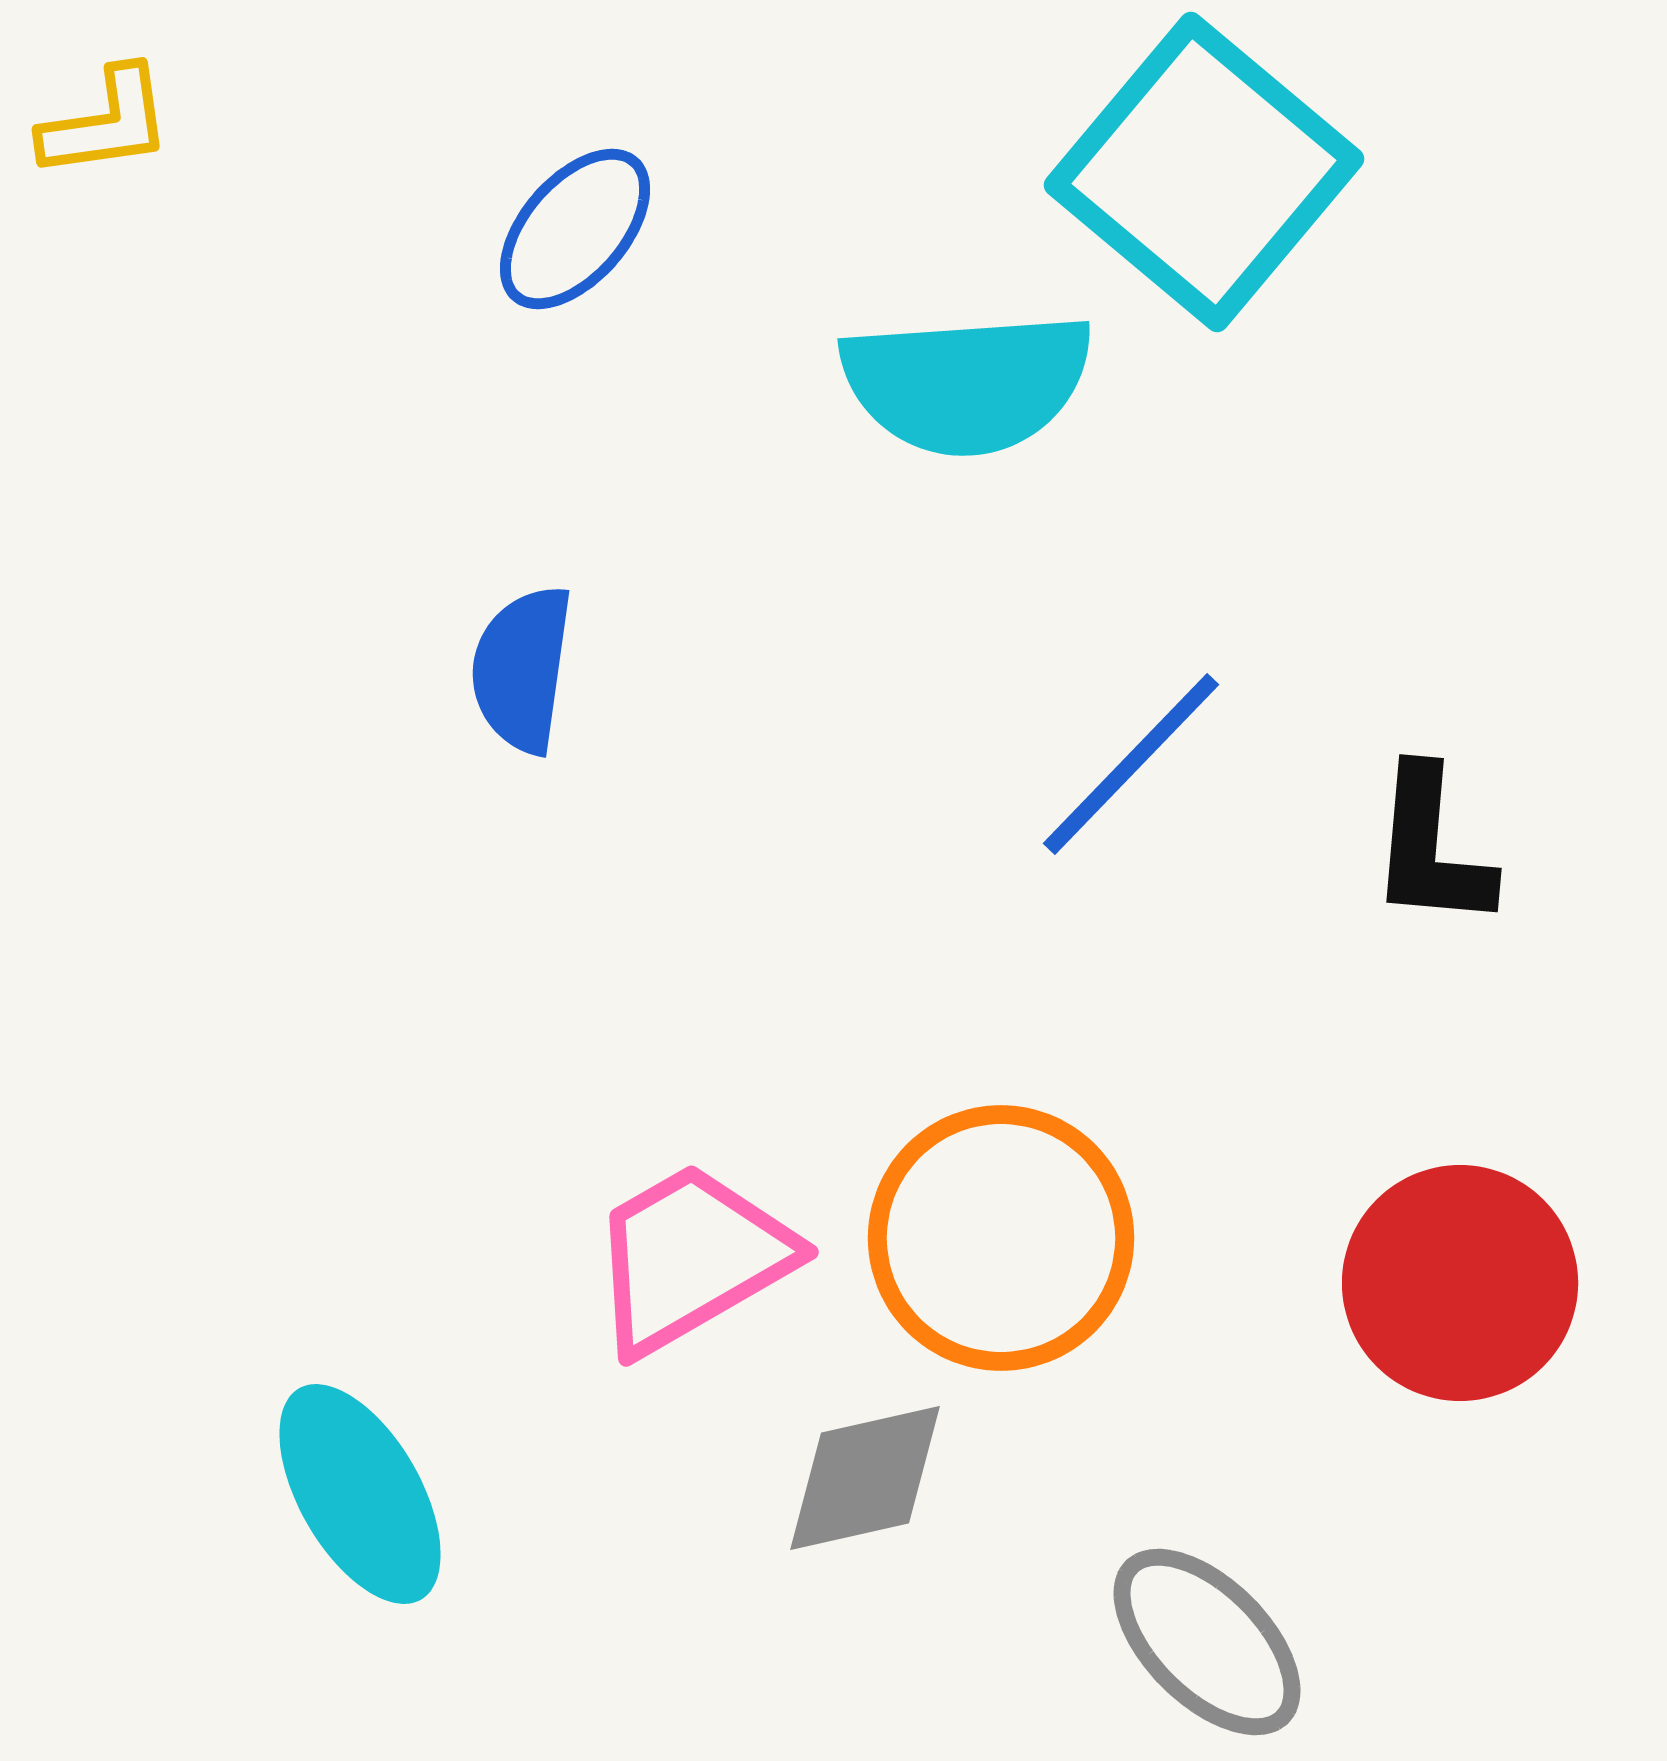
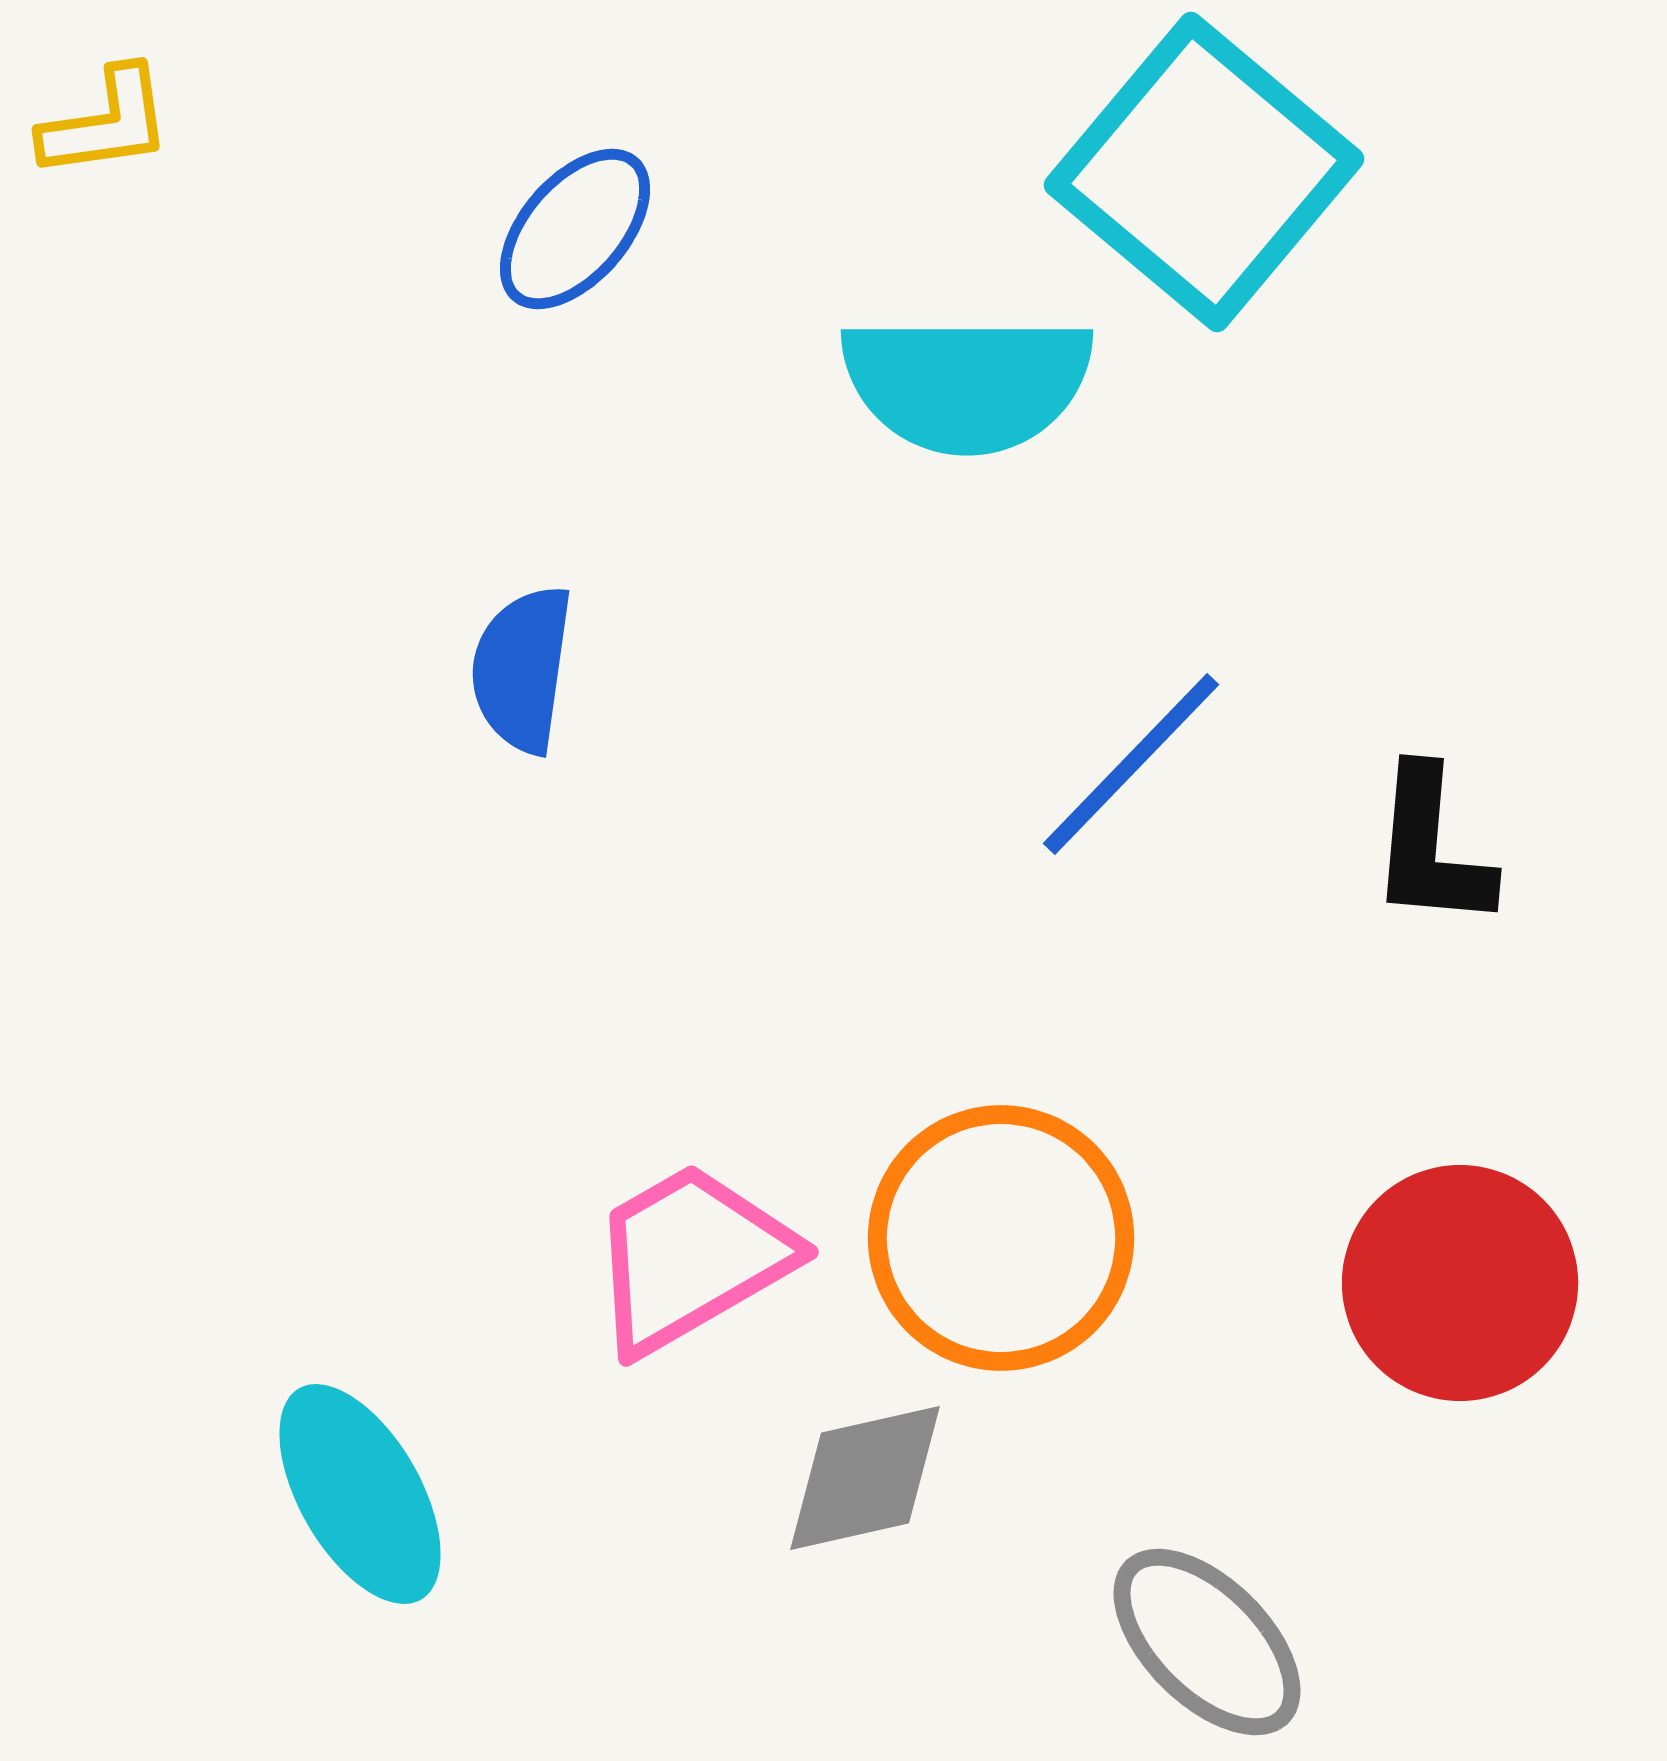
cyan semicircle: rotated 4 degrees clockwise
